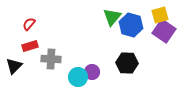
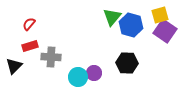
purple square: moved 1 px right
gray cross: moved 2 px up
purple circle: moved 2 px right, 1 px down
